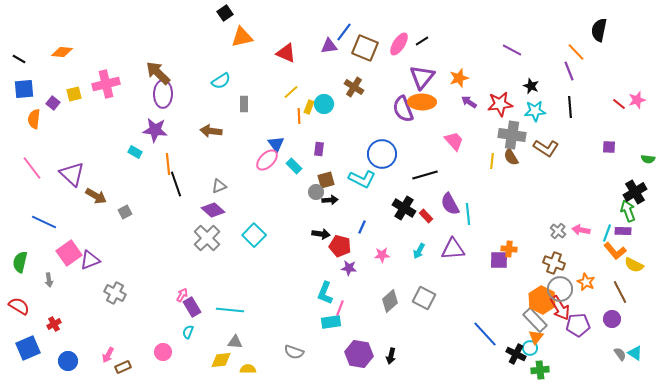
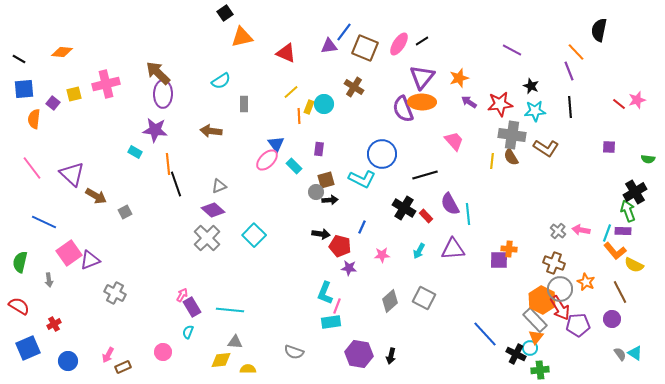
pink line at (340, 308): moved 3 px left, 2 px up
